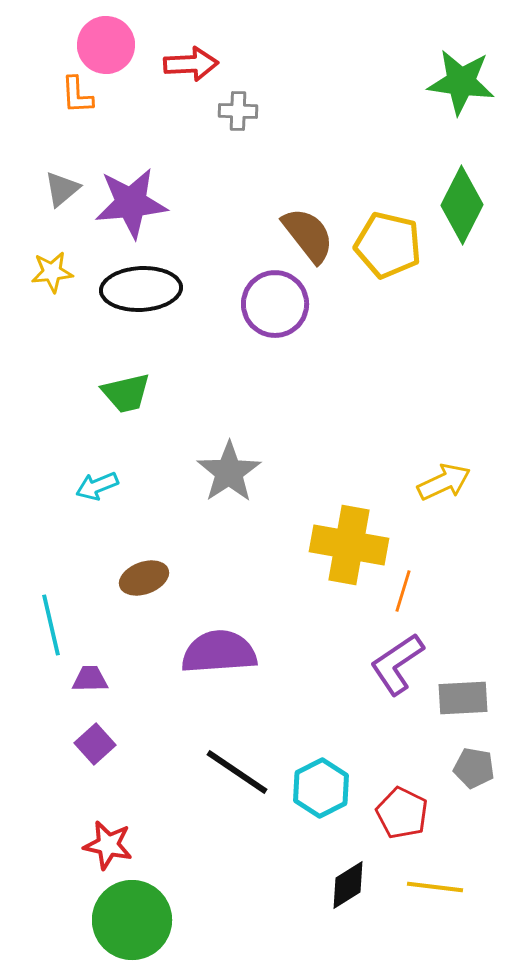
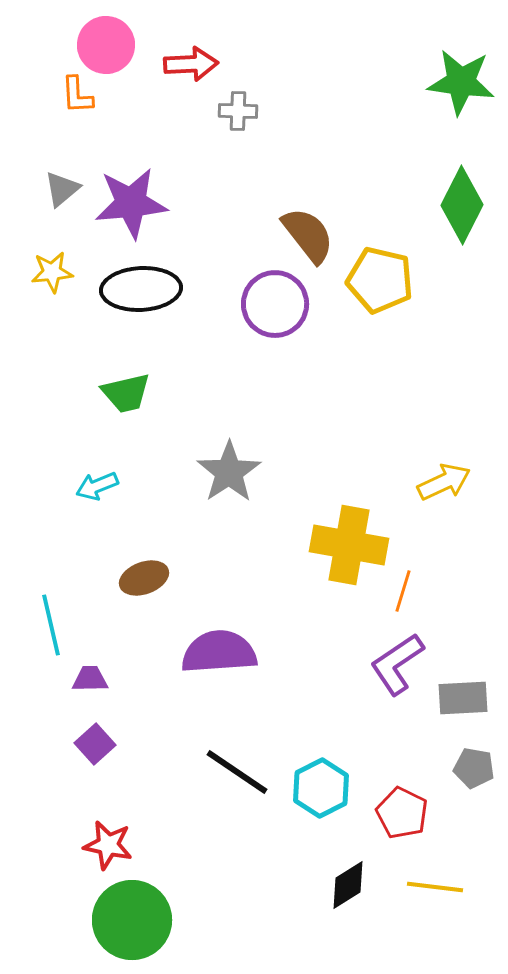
yellow pentagon: moved 8 px left, 35 px down
